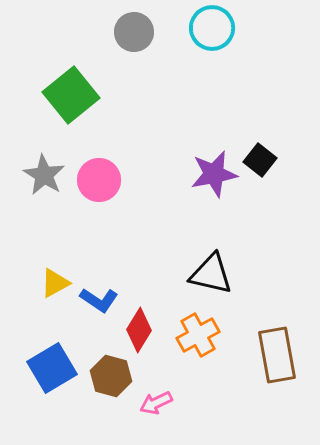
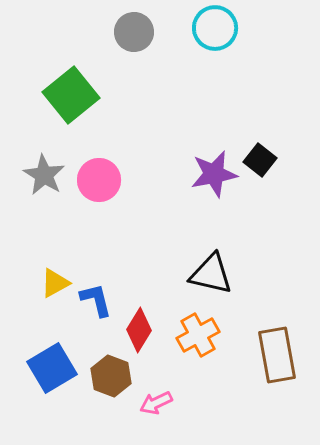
cyan circle: moved 3 px right
blue L-shape: moved 3 px left; rotated 138 degrees counterclockwise
brown hexagon: rotated 6 degrees clockwise
